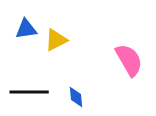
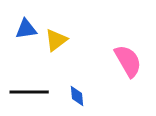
yellow triangle: rotated 10 degrees counterclockwise
pink semicircle: moved 1 px left, 1 px down
blue diamond: moved 1 px right, 1 px up
